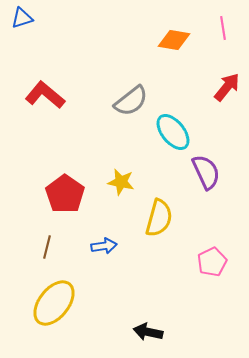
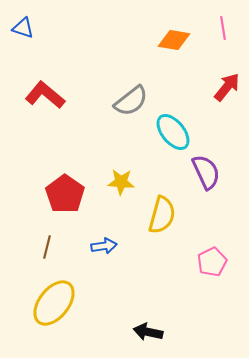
blue triangle: moved 1 px right, 10 px down; rotated 35 degrees clockwise
yellow star: rotated 8 degrees counterclockwise
yellow semicircle: moved 3 px right, 3 px up
